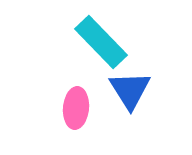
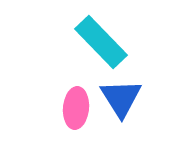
blue triangle: moved 9 px left, 8 px down
